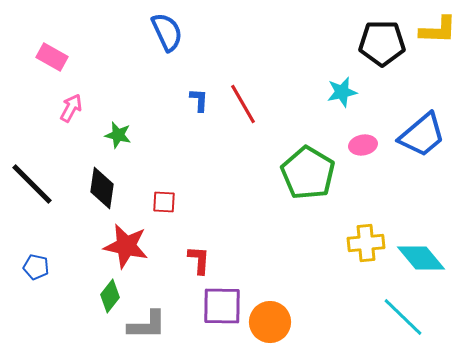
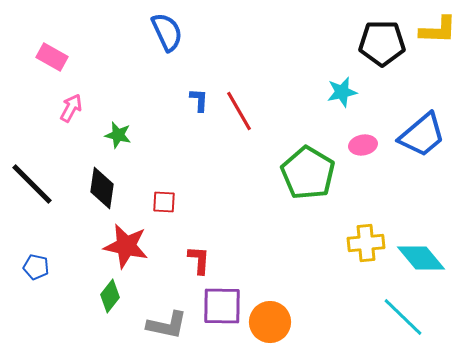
red line: moved 4 px left, 7 px down
gray L-shape: moved 20 px right; rotated 12 degrees clockwise
